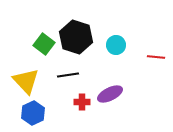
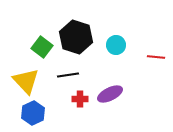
green square: moved 2 px left, 3 px down
red cross: moved 2 px left, 3 px up
